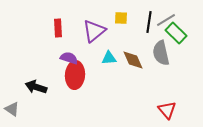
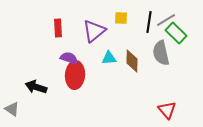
brown diamond: moved 1 px left, 1 px down; rotated 25 degrees clockwise
